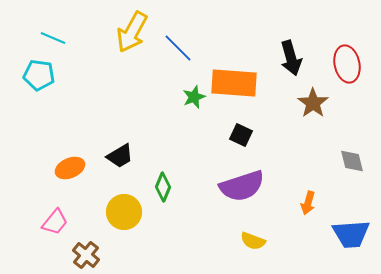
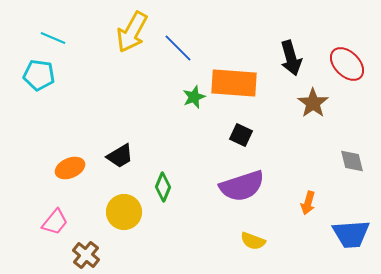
red ellipse: rotated 33 degrees counterclockwise
